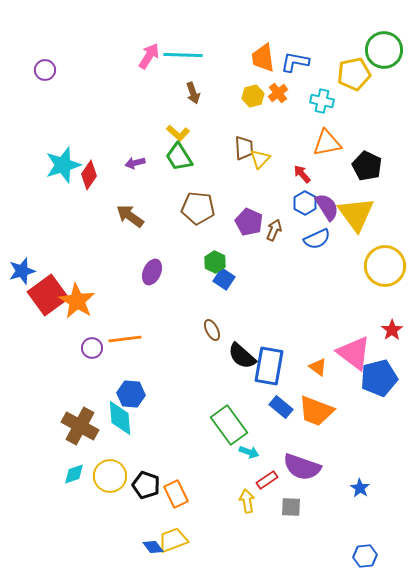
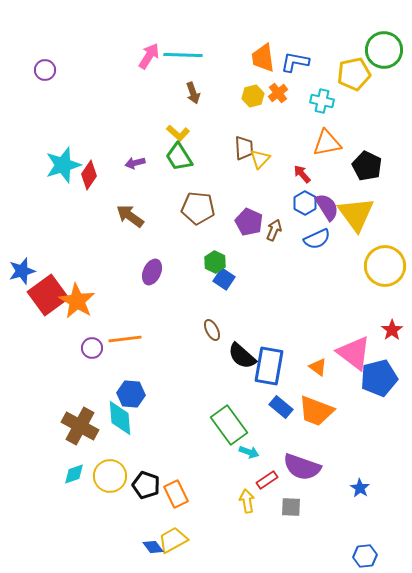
yellow trapezoid at (173, 540): rotated 8 degrees counterclockwise
